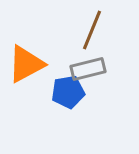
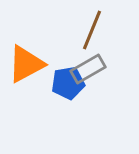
gray rectangle: rotated 16 degrees counterclockwise
blue pentagon: moved 9 px up
